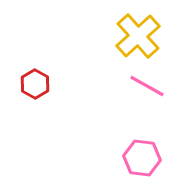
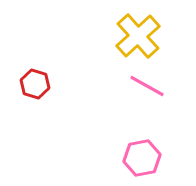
red hexagon: rotated 12 degrees counterclockwise
pink hexagon: rotated 18 degrees counterclockwise
